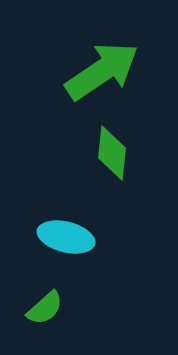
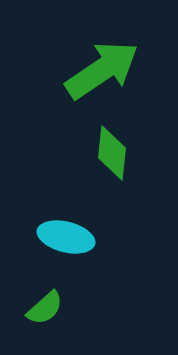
green arrow: moved 1 px up
